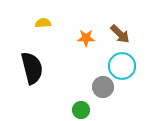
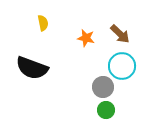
yellow semicircle: rotated 84 degrees clockwise
orange star: rotated 12 degrees clockwise
black semicircle: rotated 124 degrees clockwise
green circle: moved 25 px right
